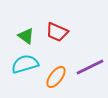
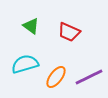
red trapezoid: moved 12 px right
green triangle: moved 5 px right, 10 px up
purple line: moved 1 px left, 10 px down
